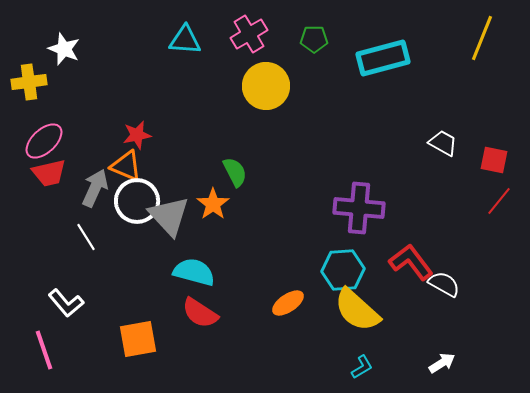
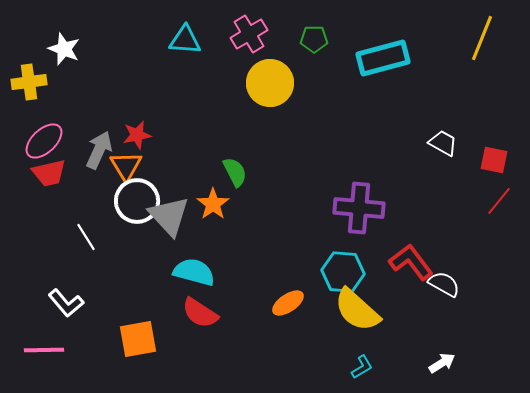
yellow circle: moved 4 px right, 3 px up
orange triangle: rotated 36 degrees clockwise
gray arrow: moved 4 px right, 38 px up
cyan hexagon: moved 2 px down; rotated 9 degrees clockwise
pink line: rotated 72 degrees counterclockwise
